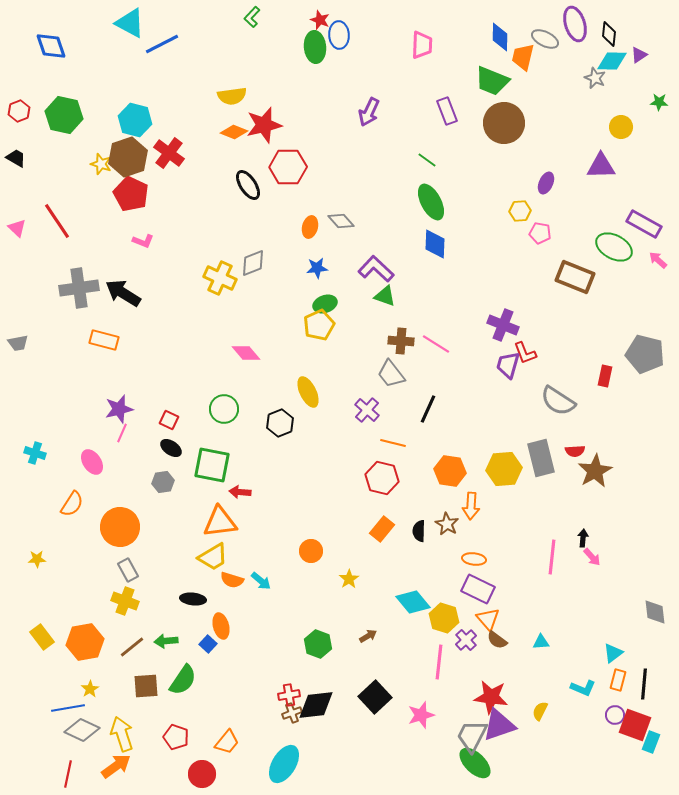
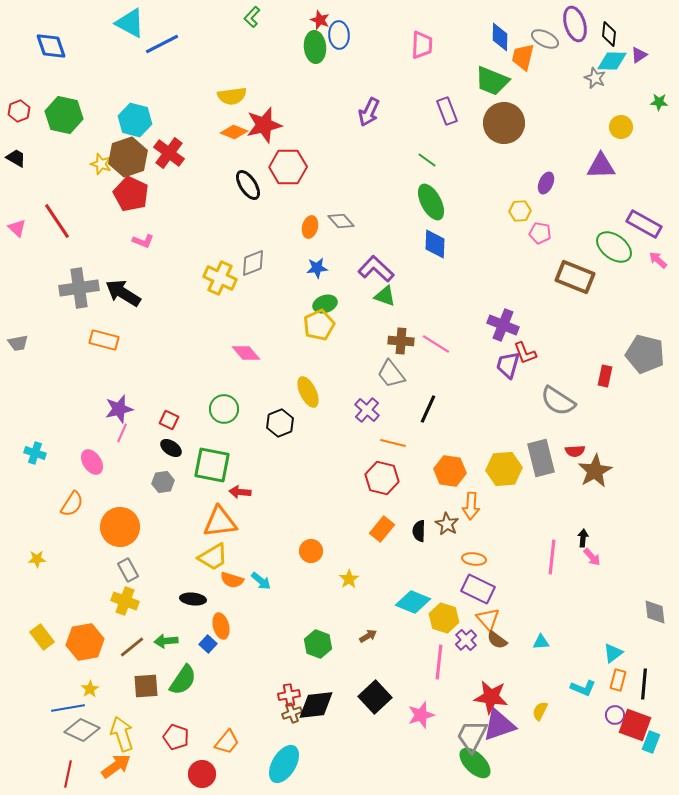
green ellipse at (614, 247): rotated 9 degrees clockwise
cyan diamond at (413, 602): rotated 28 degrees counterclockwise
